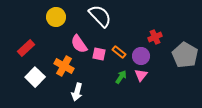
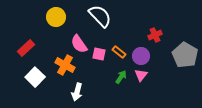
red cross: moved 2 px up
orange cross: moved 1 px right, 1 px up
